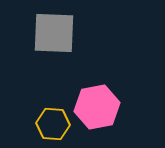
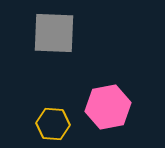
pink hexagon: moved 11 px right
